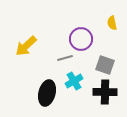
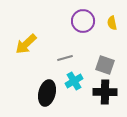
purple circle: moved 2 px right, 18 px up
yellow arrow: moved 2 px up
